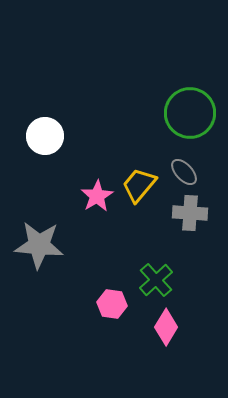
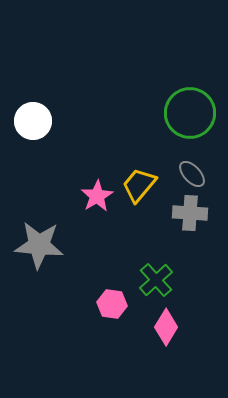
white circle: moved 12 px left, 15 px up
gray ellipse: moved 8 px right, 2 px down
